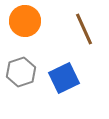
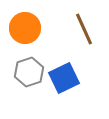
orange circle: moved 7 px down
gray hexagon: moved 8 px right
